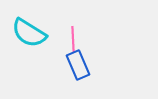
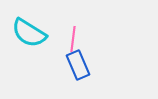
pink line: rotated 10 degrees clockwise
